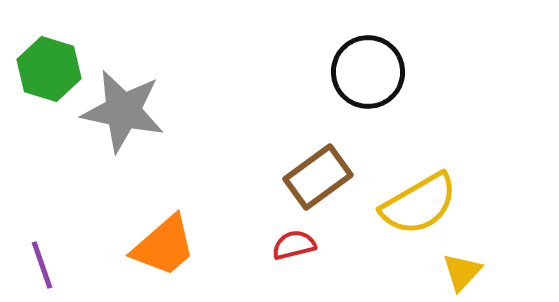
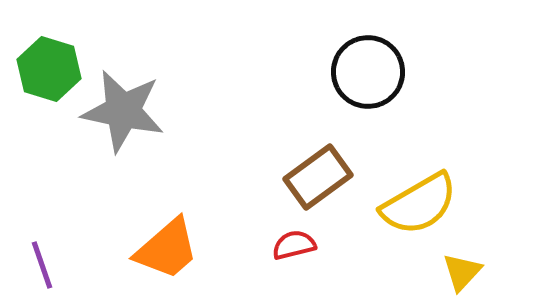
orange trapezoid: moved 3 px right, 3 px down
